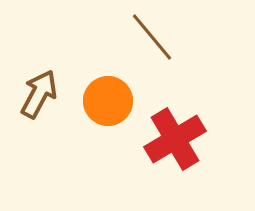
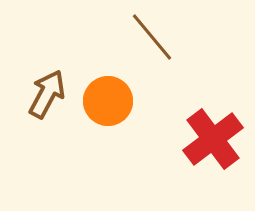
brown arrow: moved 8 px right
red cross: moved 38 px right; rotated 6 degrees counterclockwise
